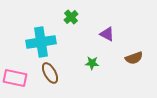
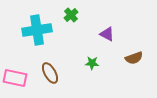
green cross: moved 2 px up
cyan cross: moved 4 px left, 12 px up
